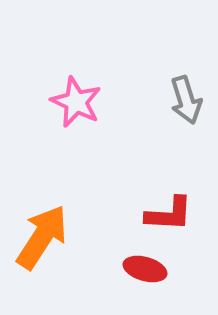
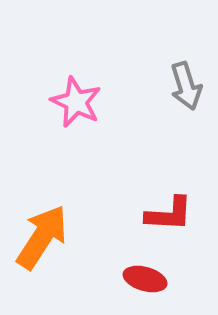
gray arrow: moved 14 px up
red ellipse: moved 10 px down
